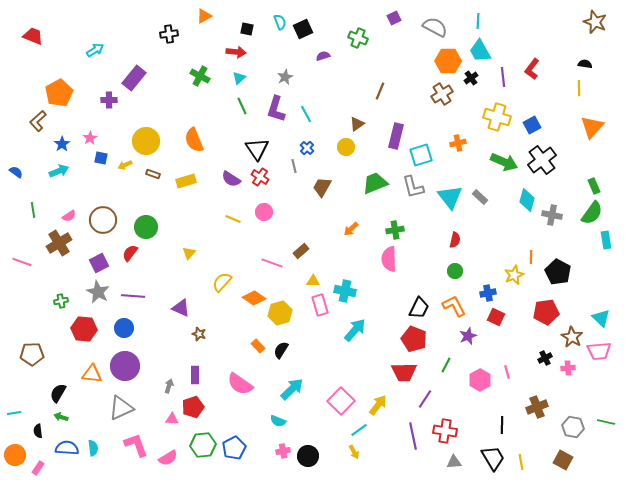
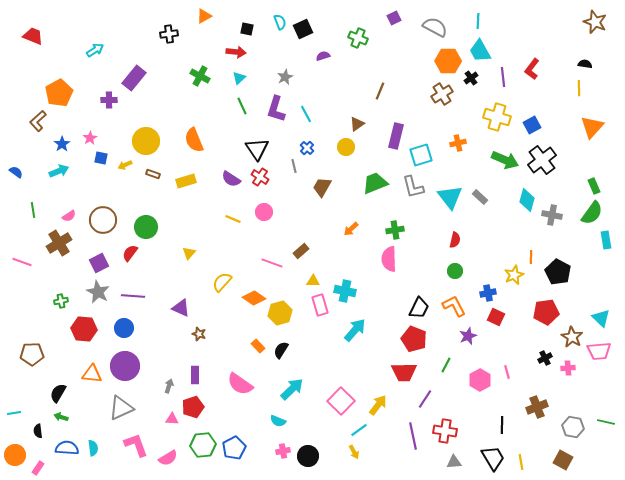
green arrow at (504, 162): moved 1 px right, 2 px up
